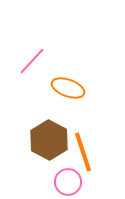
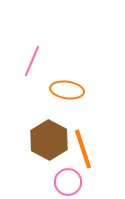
pink line: rotated 20 degrees counterclockwise
orange ellipse: moved 1 px left, 2 px down; rotated 12 degrees counterclockwise
orange line: moved 3 px up
